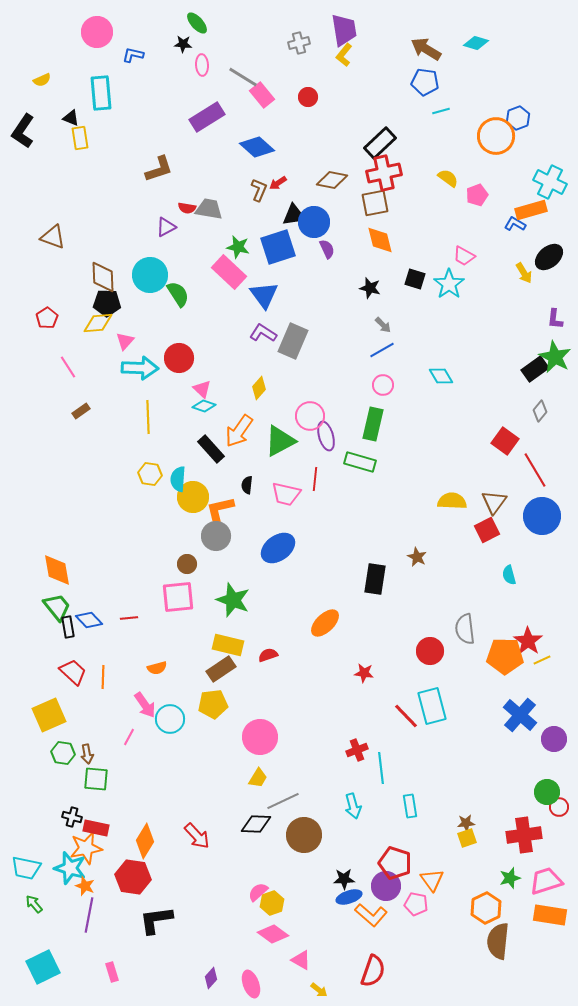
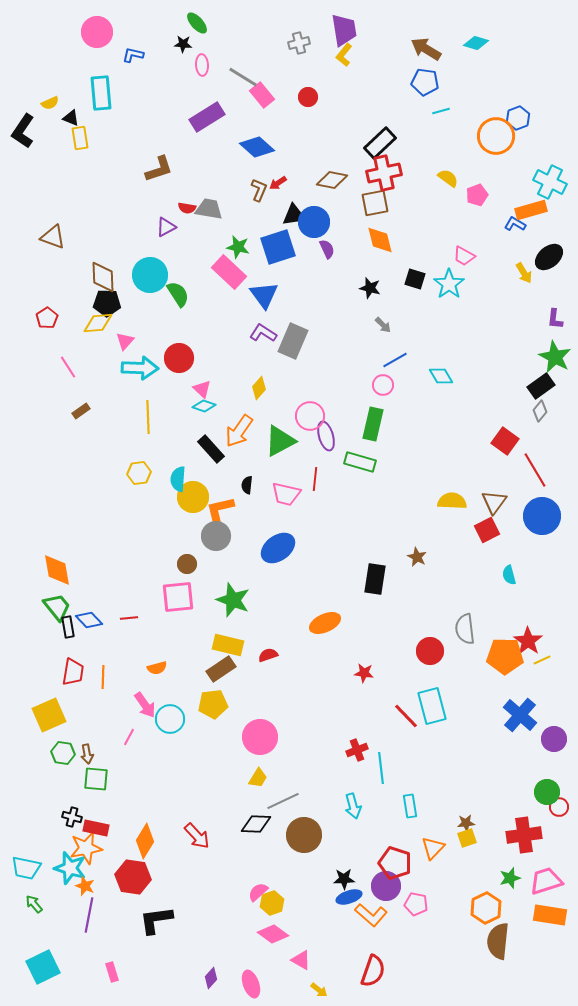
yellow semicircle at (42, 80): moved 8 px right, 23 px down
blue line at (382, 350): moved 13 px right, 10 px down
black rectangle at (535, 369): moved 6 px right, 17 px down
yellow hexagon at (150, 474): moved 11 px left, 1 px up; rotated 15 degrees counterclockwise
orange ellipse at (325, 623): rotated 20 degrees clockwise
red trapezoid at (73, 672): rotated 56 degrees clockwise
orange triangle at (432, 880): moved 1 px right, 32 px up; rotated 20 degrees clockwise
